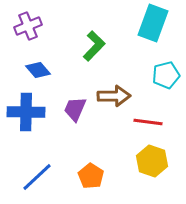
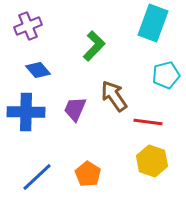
brown arrow: rotated 124 degrees counterclockwise
orange pentagon: moved 3 px left, 2 px up
